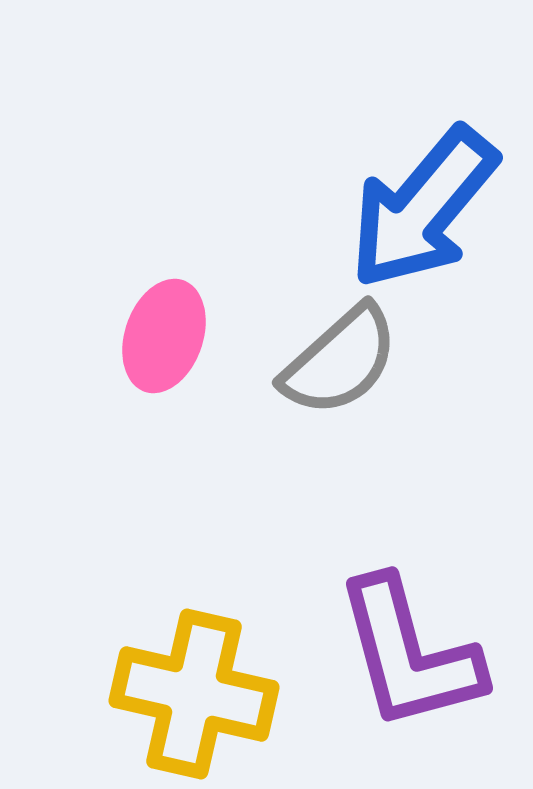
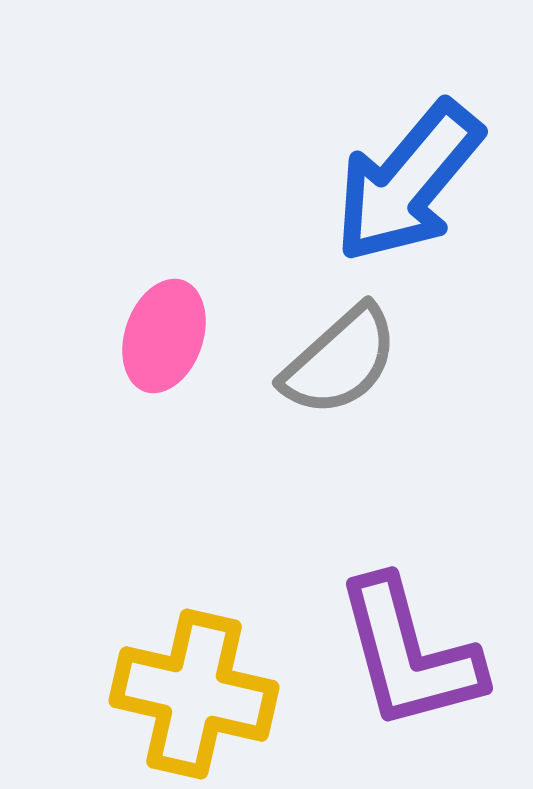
blue arrow: moved 15 px left, 26 px up
